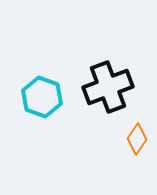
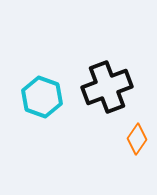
black cross: moved 1 px left
